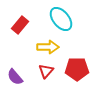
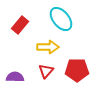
red pentagon: moved 1 px down
purple semicircle: rotated 132 degrees clockwise
